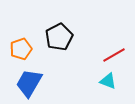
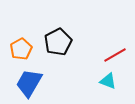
black pentagon: moved 1 px left, 5 px down
orange pentagon: rotated 10 degrees counterclockwise
red line: moved 1 px right
